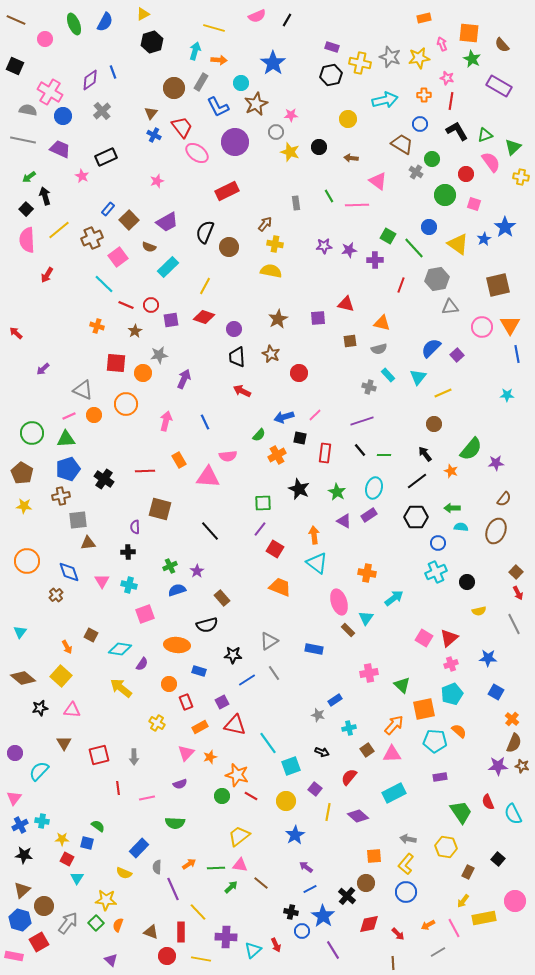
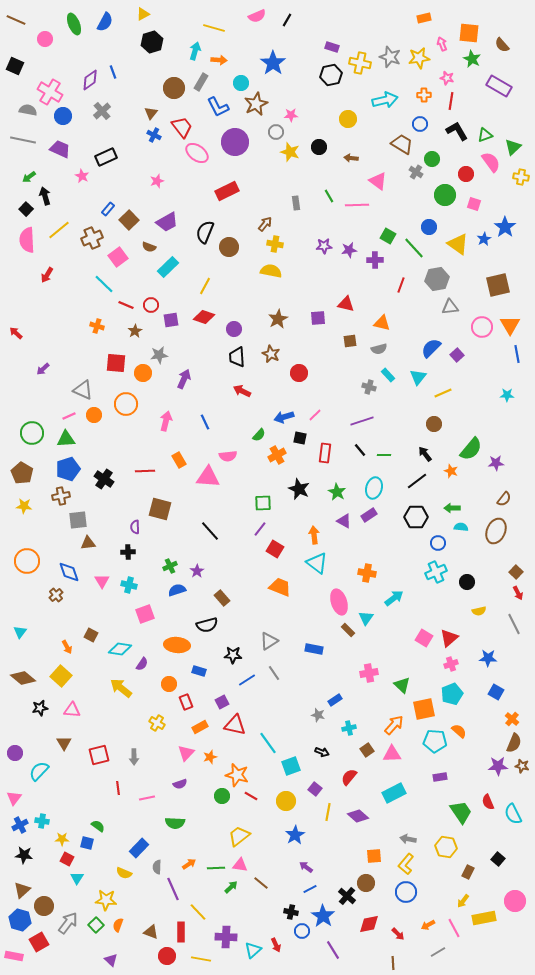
green square at (96, 923): moved 2 px down
